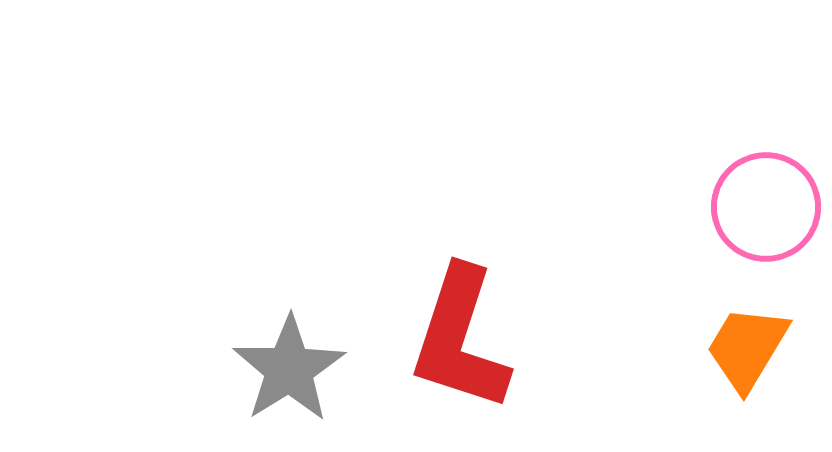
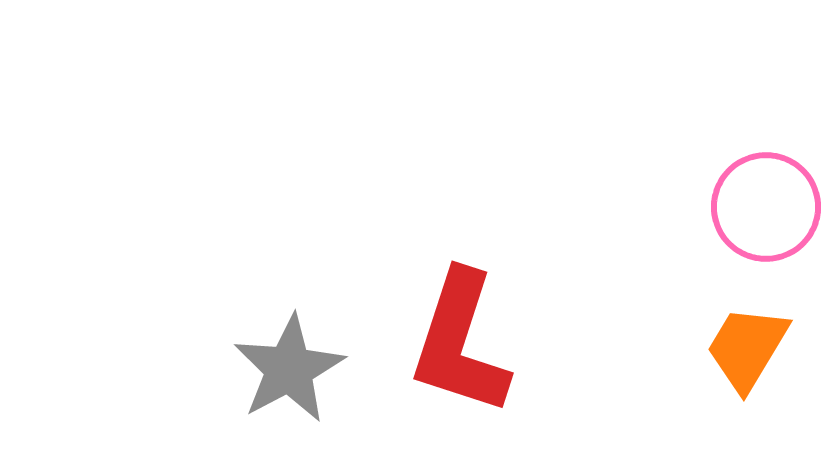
red L-shape: moved 4 px down
gray star: rotated 4 degrees clockwise
